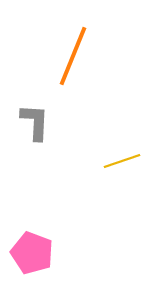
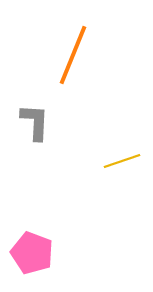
orange line: moved 1 px up
